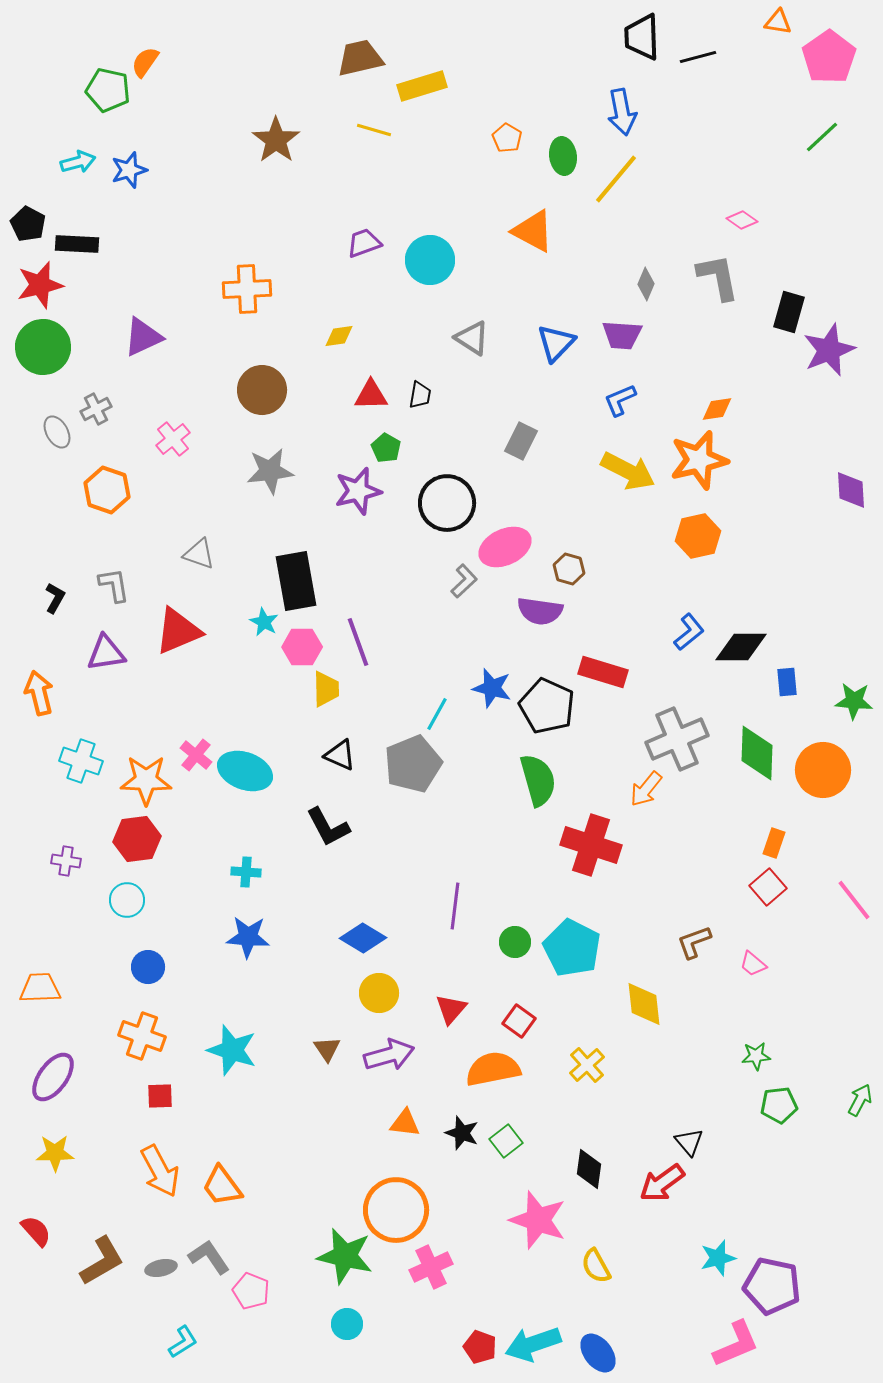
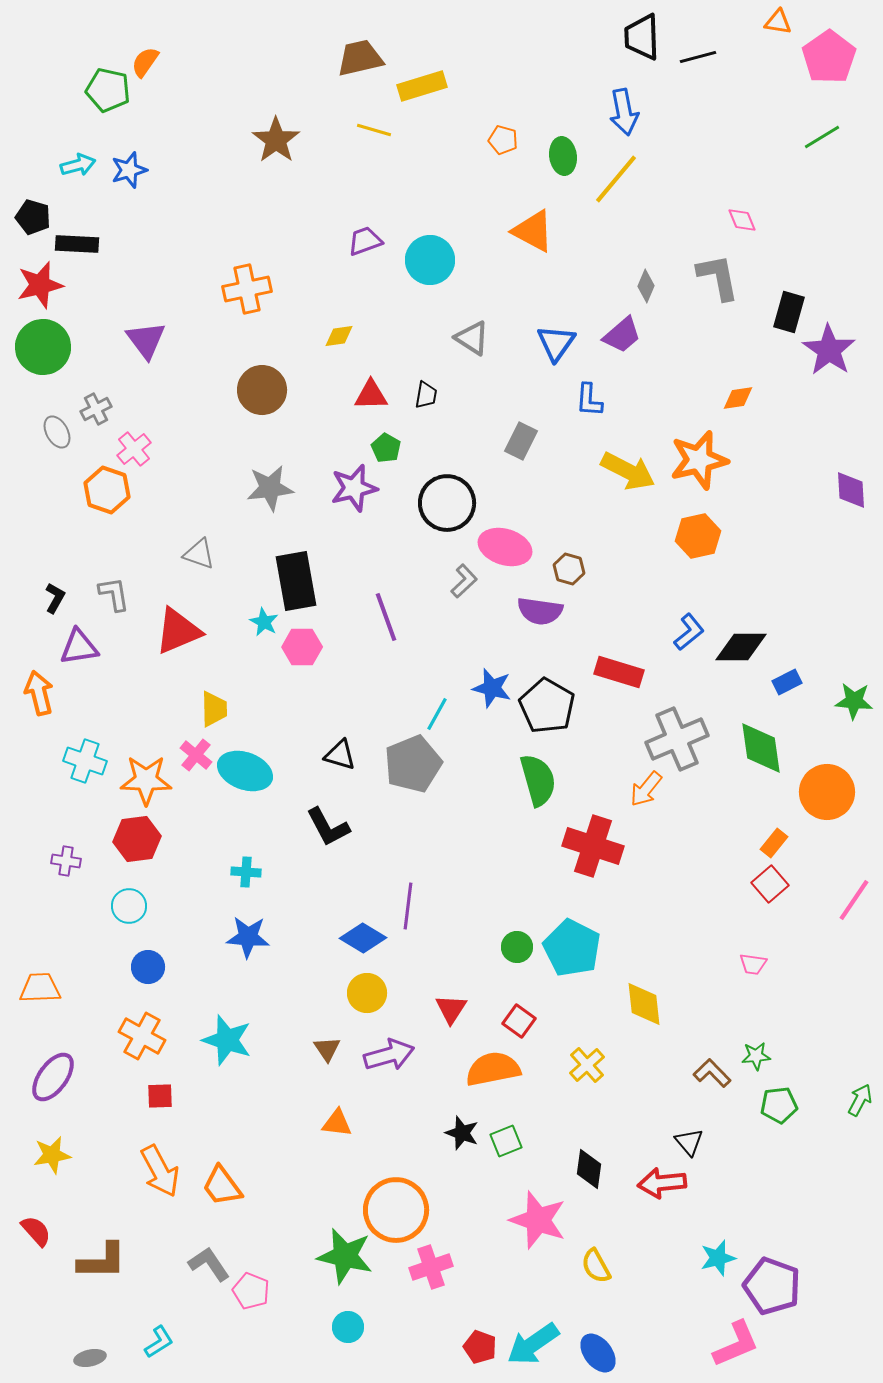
blue arrow at (622, 112): moved 2 px right
green line at (822, 137): rotated 12 degrees clockwise
orange pentagon at (507, 138): moved 4 px left, 2 px down; rotated 16 degrees counterclockwise
cyan arrow at (78, 162): moved 3 px down
pink diamond at (742, 220): rotated 32 degrees clockwise
black pentagon at (28, 224): moved 5 px right, 7 px up; rotated 12 degrees counterclockwise
purple trapezoid at (364, 243): moved 1 px right, 2 px up
gray diamond at (646, 284): moved 2 px down
orange cross at (247, 289): rotated 9 degrees counterclockwise
purple trapezoid at (622, 335): rotated 45 degrees counterclockwise
purple triangle at (143, 337): moved 3 px right, 3 px down; rotated 42 degrees counterclockwise
blue triangle at (556, 343): rotated 9 degrees counterclockwise
purple star at (829, 350): rotated 16 degrees counterclockwise
black trapezoid at (420, 395): moved 6 px right
blue L-shape at (620, 400): moved 31 px left; rotated 63 degrees counterclockwise
orange diamond at (717, 409): moved 21 px right, 11 px up
pink cross at (173, 439): moved 39 px left, 10 px down
gray star at (270, 471): moved 17 px down
purple star at (358, 491): moved 4 px left, 3 px up
pink ellipse at (505, 547): rotated 42 degrees clockwise
gray L-shape at (114, 585): moved 9 px down
purple line at (358, 642): moved 28 px right, 25 px up
purple triangle at (106, 653): moved 27 px left, 6 px up
red rectangle at (603, 672): moved 16 px right
blue rectangle at (787, 682): rotated 68 degrees clockwise
yellow trapezoid at (326, 689): moved 112 px left, 20 px down
black pentagon at (547, 706): rotated 6 degrees clockwise
green diamond at (757, 753): moved 4 px right, 5 px up; rotated 10 degrees counterclockwise
black triangle at (340, 755): rotated 8 degrees counterclockwise
cyan cross at (81, 761): moved 4 px right
orange circle at (823, 770): moved 4 px right, 22 px down
orange rectangle at (774, 843): rotated 20 degrees clockwise
red cross at (591, 845): moved 2 px right, 1 px down
red square at (768, 887): moved 2 px right, 3 px up
cyan circle at (127, 900): moved 2 px right, 6 px down
pink line at (854, 900): rotated 72 degrees clockwise
purple line at (455, 906): moved 47 px left
green circle at (515, 942): moved 2 px right, 5 px down
brown L-shape at (694, 942): moved 18 px right, 131 px down; rotated 66 degrees clockwise
pink trapezoid at (753, 964): rotated 32 degrees counterclockwise
yellow circle at (379, 993): moved 12 px left
red triangle at (451, 1009): rotated 8 degrees counterclockwise
orange cross at (142, 1036): rotated 9 degrees clockwise
cyan star at (232, 1050): moved 5 px left, 10 px up
orange triangle at (405, 1123): moved 68 px left
green square at (506, 1141): rotated 16 degrees clockwise
yellow star at (55, 1153): moved 3 px left, 2 px down; rotated 9 degrees counterclockwise
red arrow at (662, 1183): rotated 30 degrees clockwise
gray L-shape at (209, 1257): moved 7 px down
brown L-shape at (102, 1261): rotated 30 degrees clockwise
pink cross at (431, 1267): rotated 6 degrees clockwise
gray ellipse at (161, 1268): moved 71 px left, 90 px down
purple pentagon at (772, 1286): rotated 8 degrees clockwise
cyan circle at (347, 1324): moved 1 px right, 3 px down
cyan L-shape at (183, 1342): moved 24 px left
cyan arrow at (533, 1344): rotated 16 degrees counterclockwise
